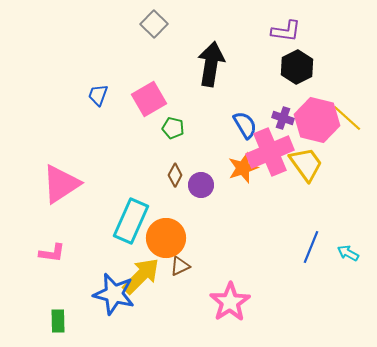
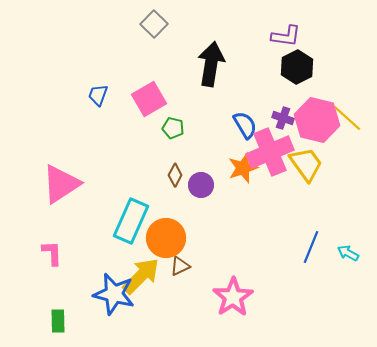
purple L-shape: moved 5 px down
pink L-shape: rotated 100 degrees counterclockwise
pink star: moved 3 px right, 5 px up
